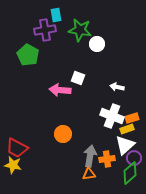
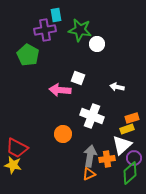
white cross: moved 20 px left
white triangle: moved 3 px left
orange triangle: rotated 16 degrees counterclockwise
